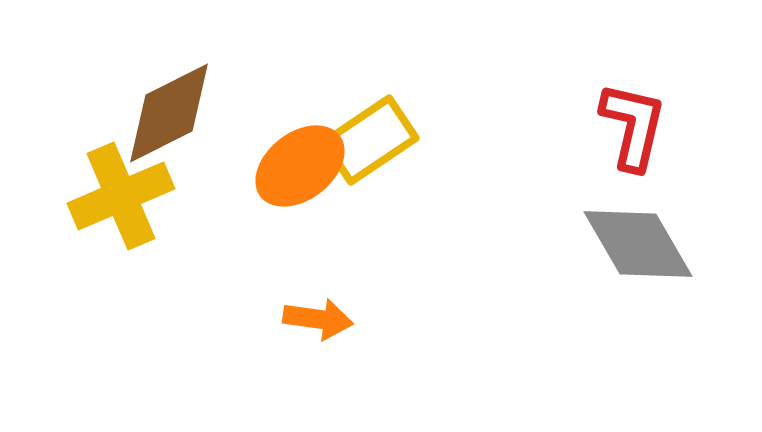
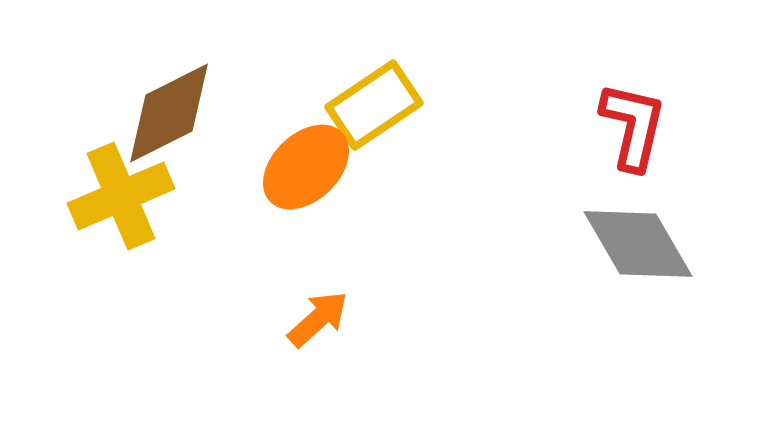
yellow rectangle: moved 4 px right, 35 px up
orange ellipse: moved 6 px right, 1 px down; rotated 6 degrees counterclockwise
orange arrow: rotated 50 degrees counterclockwise
